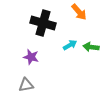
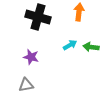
orange arrow: rotated 132 degrees counterclockwise
black cross: moved 5 px left, 6 px up
